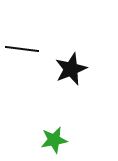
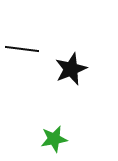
green star: moved 1 px up
